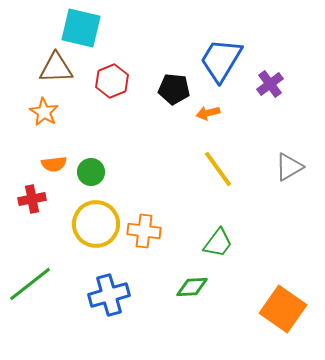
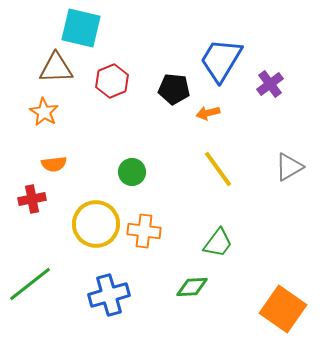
green circle: moved 41 px right
